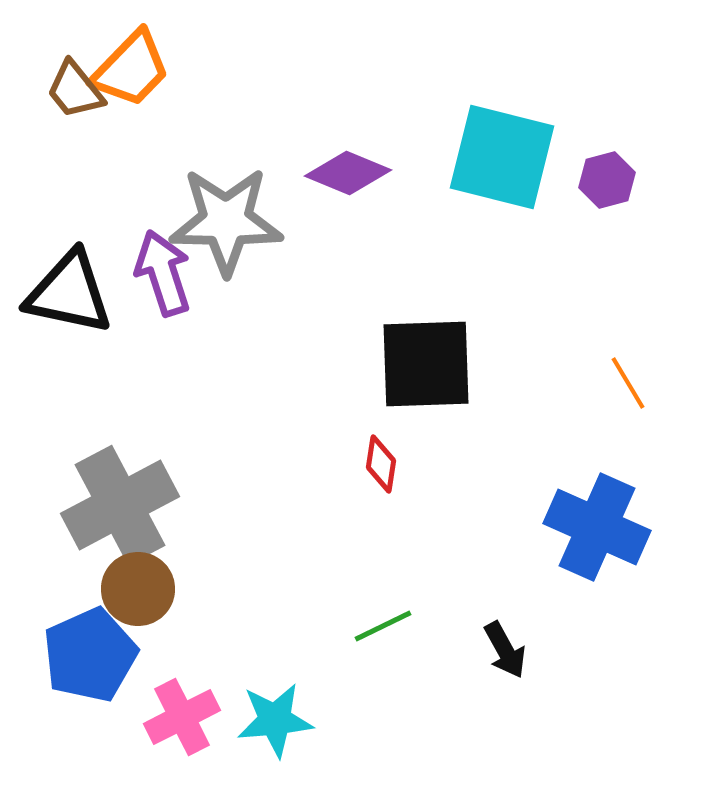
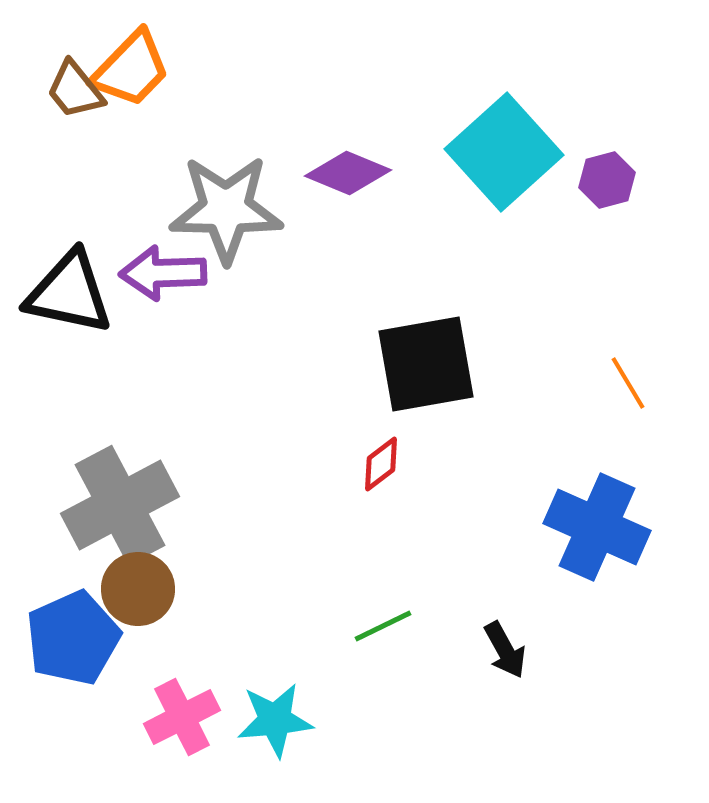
cyan square: moved 2 px right, 5 px up; rotated 34 degrees clockwise
gray star: moved 12 px up
purple arrow: rotated 74 degrees counterclockwise
black square: rotated 8 degrees counterclockwise
red diamond: rotated 44 degrees clockwise
blue pentagon: moved 17 px left, 17 px up
